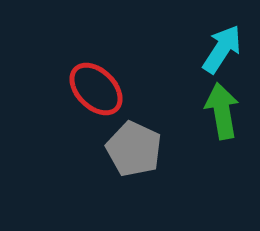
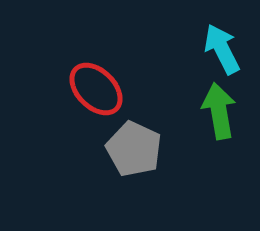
cyan arrow: rotated 60 degrees counterclockwise
green arrow: moved 3 px left
